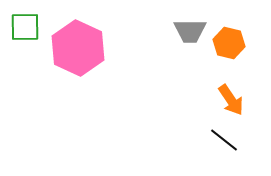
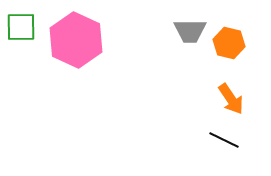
green square: moved 4 px left
pink hexagon: moved 2 px left, 8 px up
orange arrow: moved 1 px up
black line: rotated 12 degrees counterclockwise
